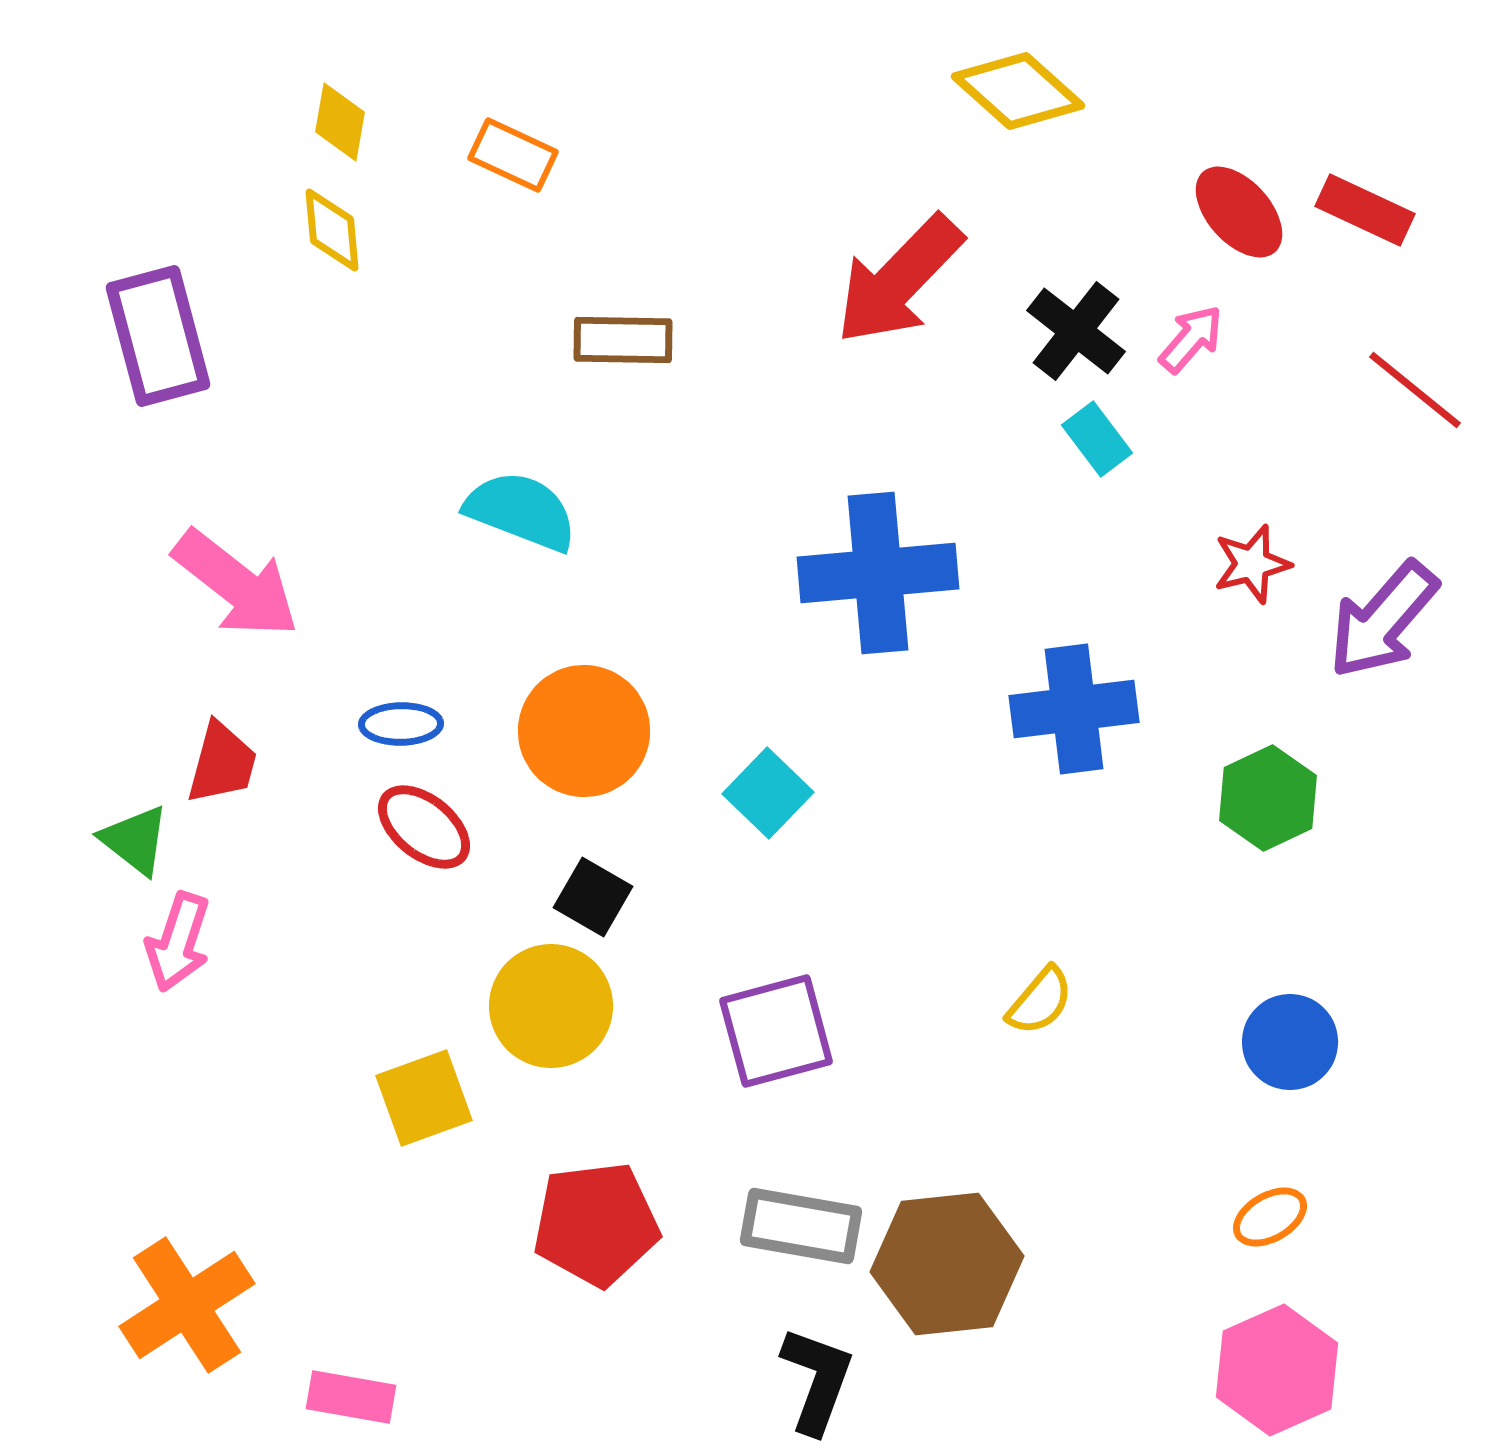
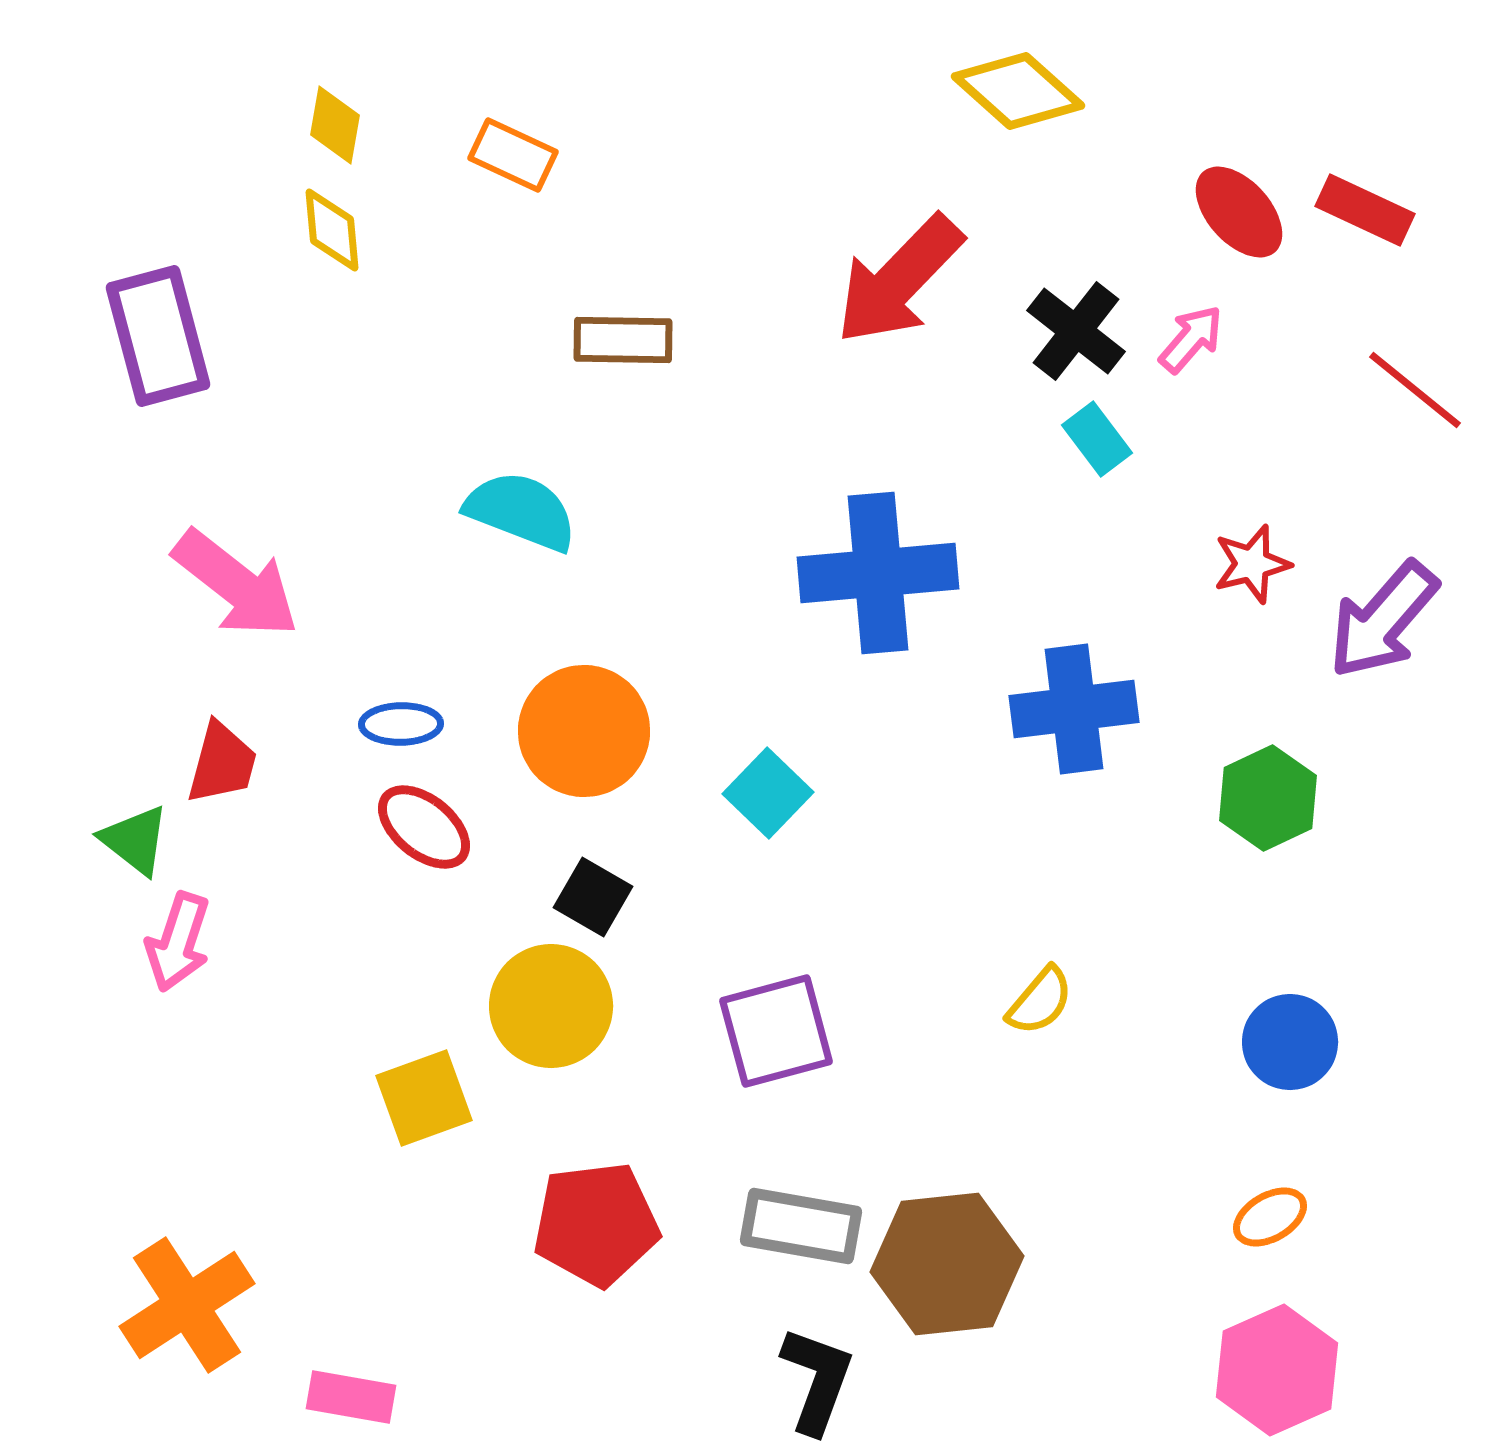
yellow diamond at (340, 122): moved 5 px left, 3 px down
